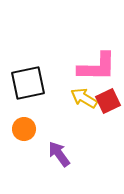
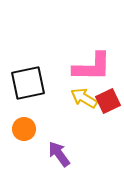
pink L-shape: moved 5 px left
